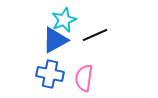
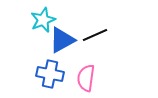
cyan star: moved 21 px left
blue triangle: moved 7 px right
pink semicircle: moved 2 px right
